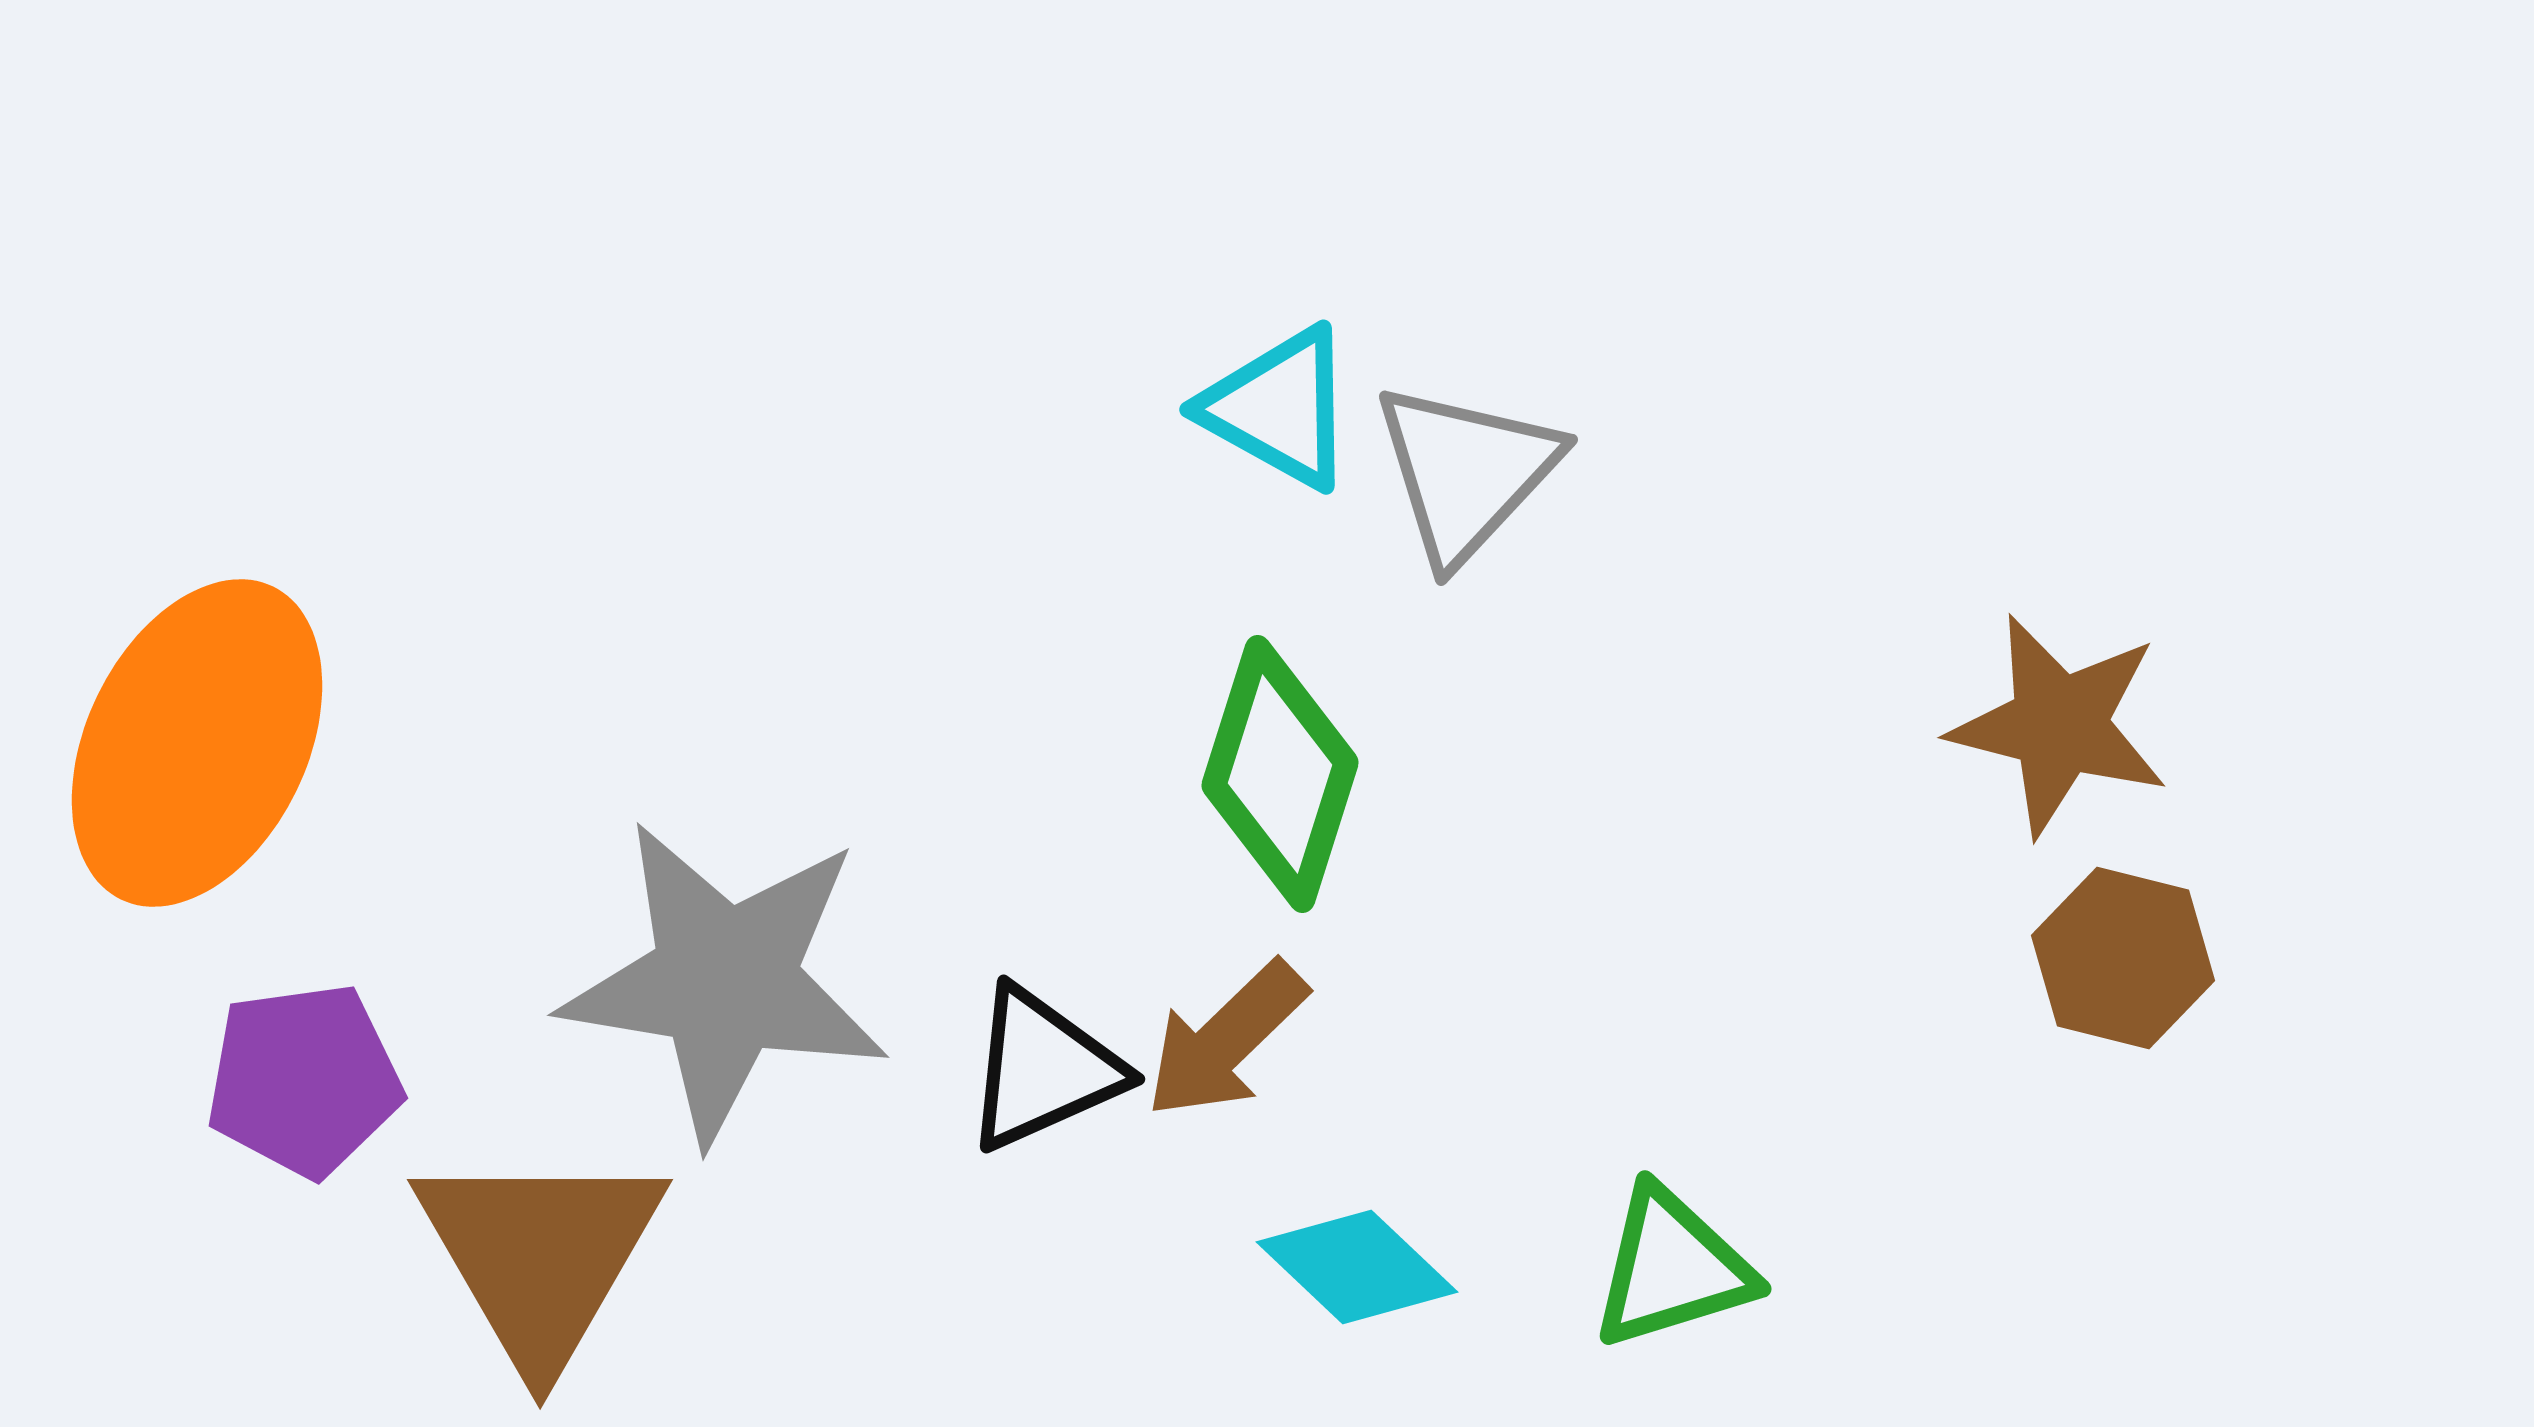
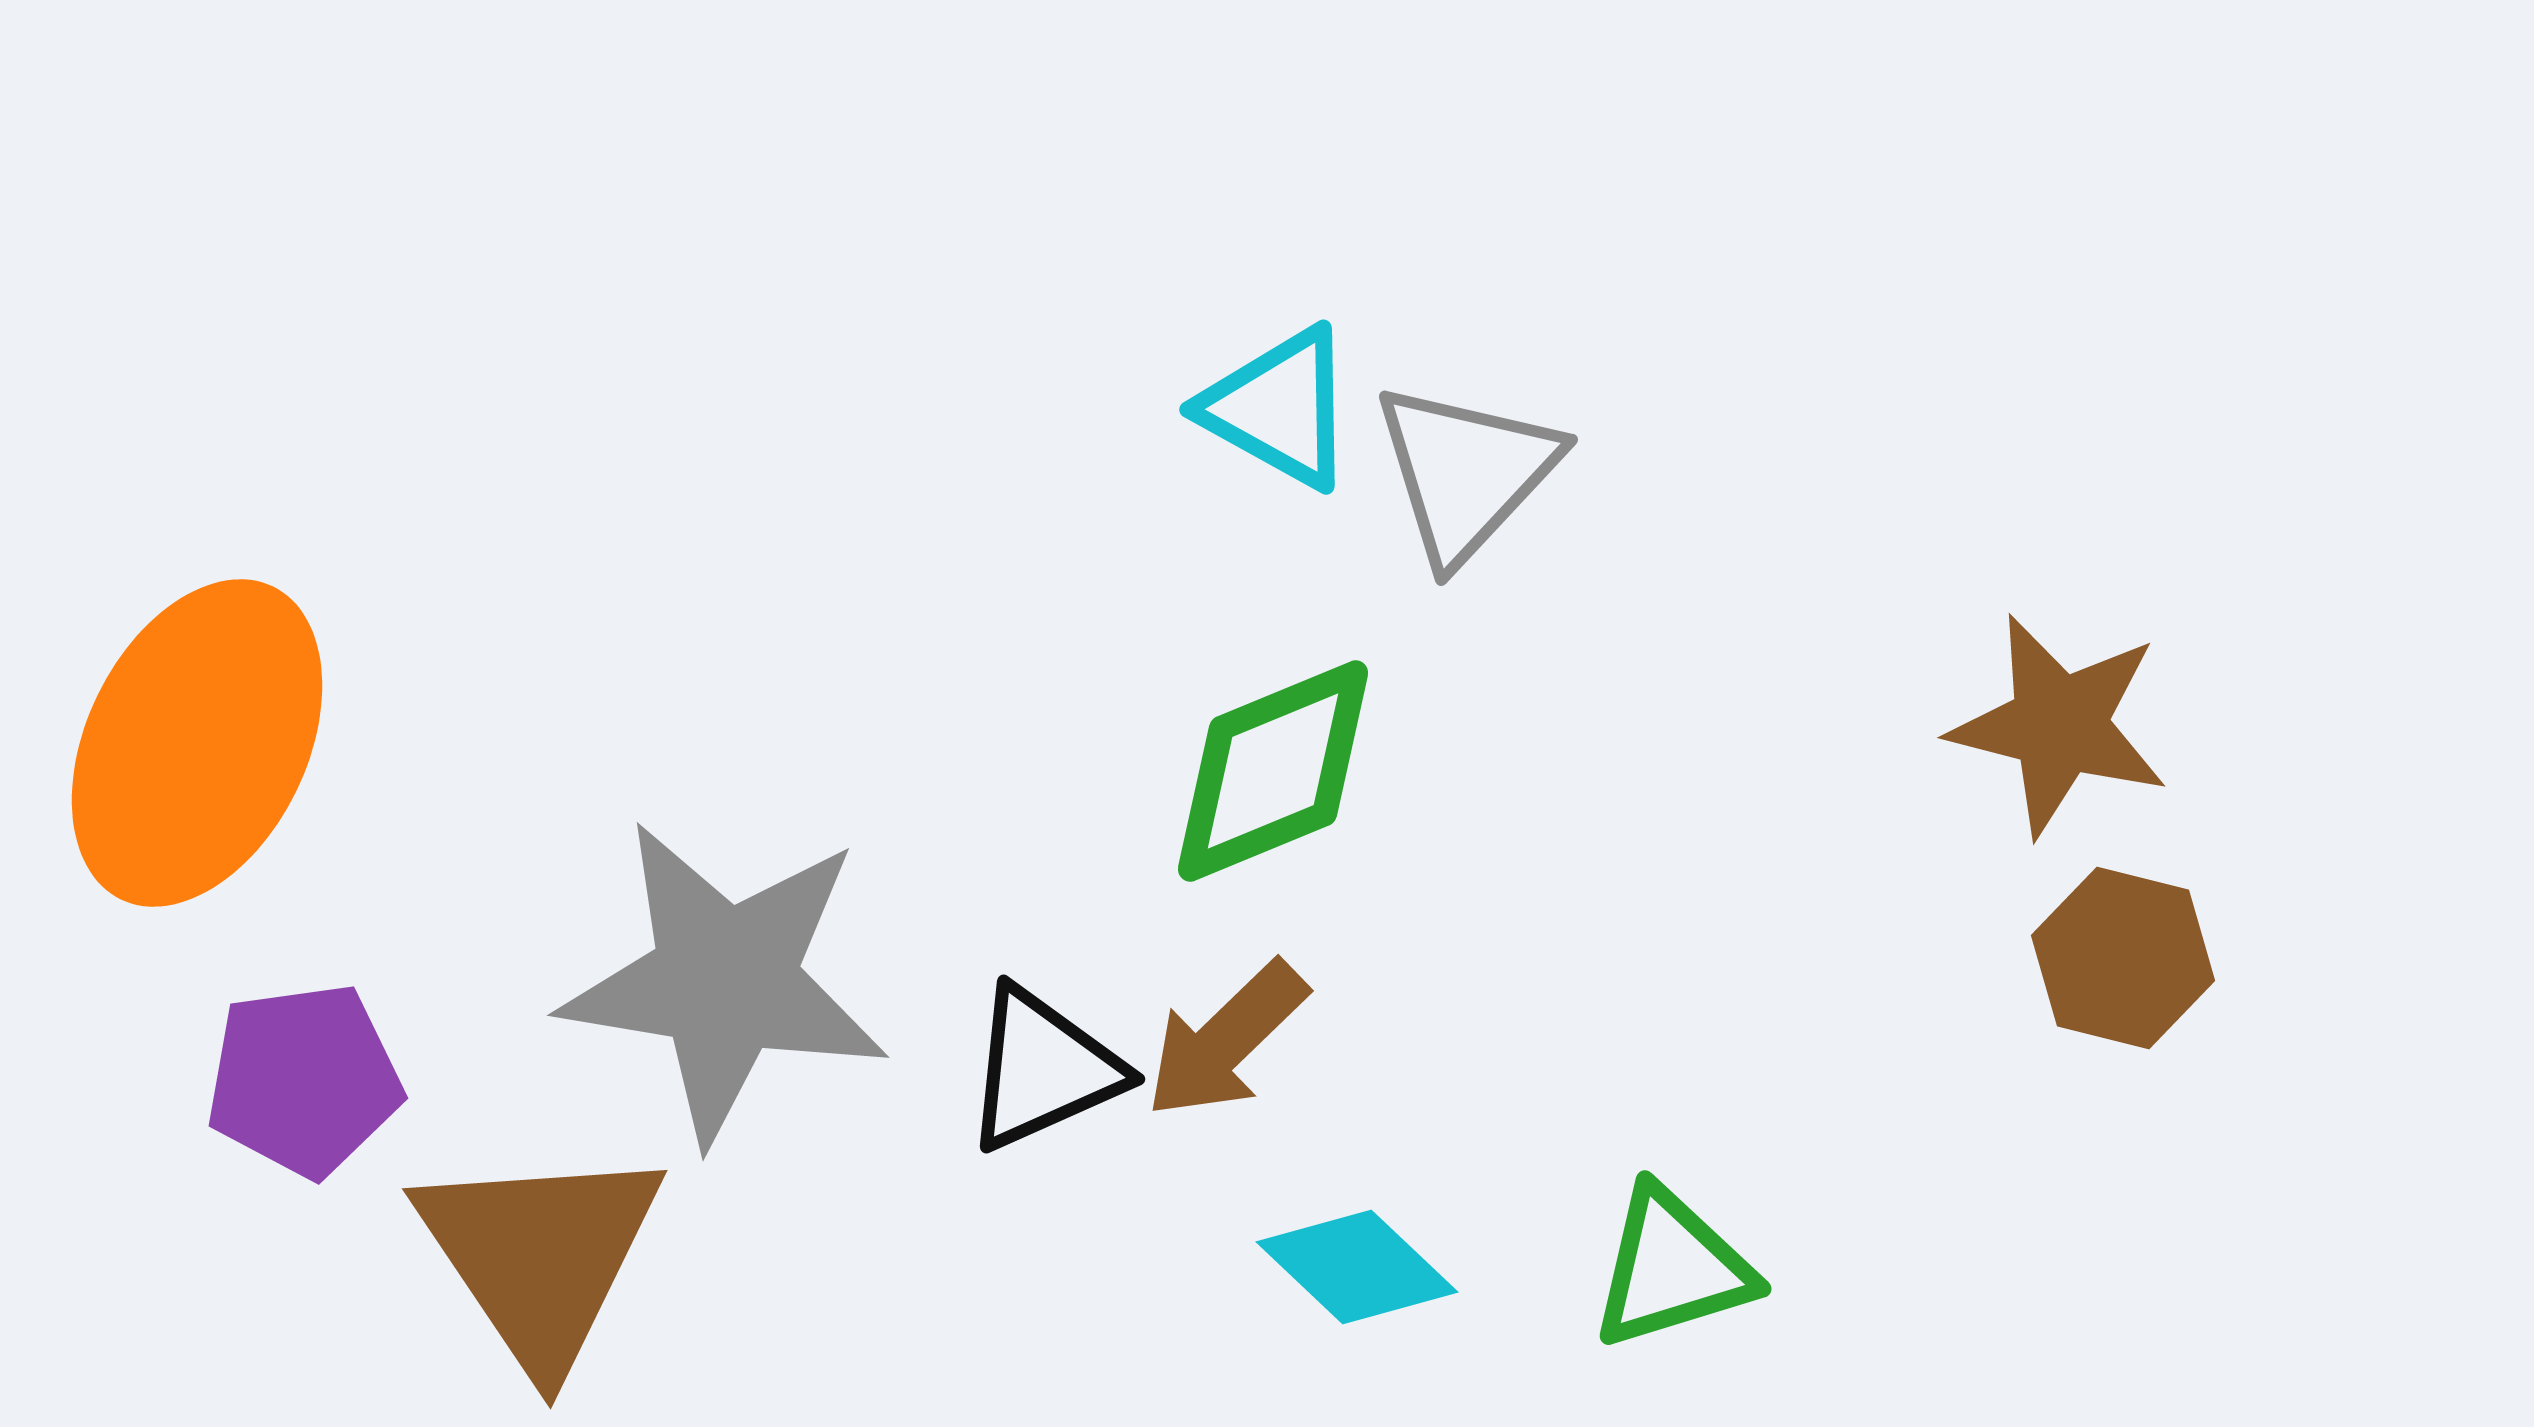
green diamond: moved 7 px left, 3 px up; rotated 50 degrees clockwise
brown triangle: rotated 4 degrees counterclockwise
